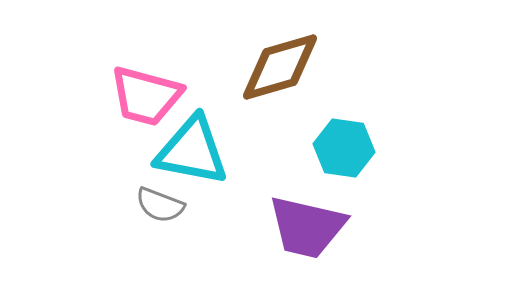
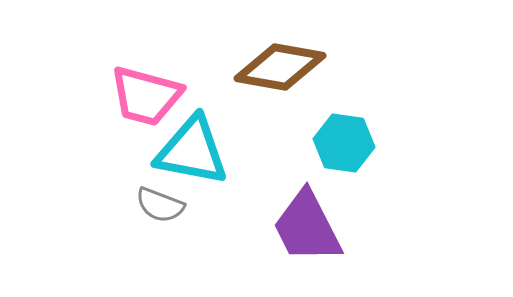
brown diamond: rotated 26 degrees clockwise
cyan hexagon: moved 5 px up
purple trapezoid: rotated 50 degrees clockwise
